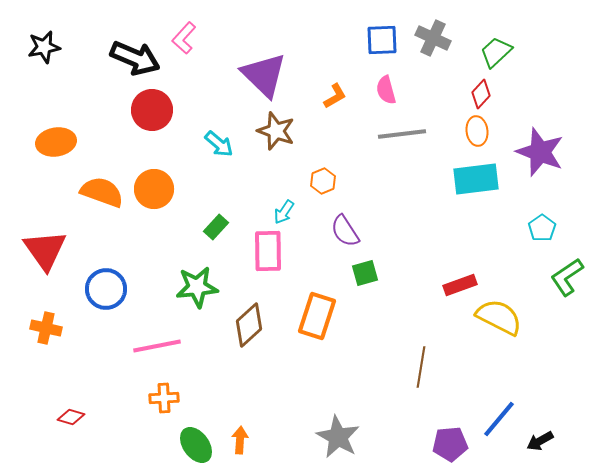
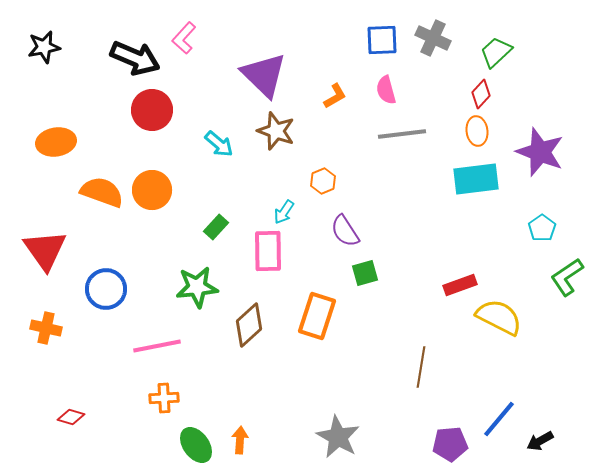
orange circle at (154, 189): moved 2 px left, 1 px down
